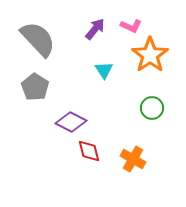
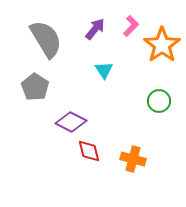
pink L-shape: rotated 70 degrees counterclockwise
gray semicircle: moved 8 px right; rotated 12 degrees clockwise
orange star: moved 12 px right, 10 px up
green circle: moved 7 px right, 7 px up
orange cross: rotated 15 degrees counterclockwise
